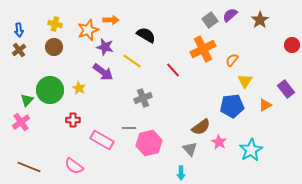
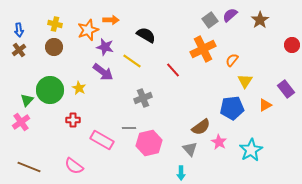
blue pentagon: moved 2 px down
